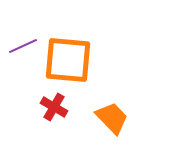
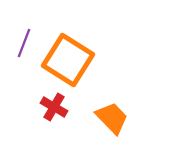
purple line: moved 1 px right, 3 px up; rotated 44 degrees counterclockwise
orange square: rotated 27 degrees clockwise
